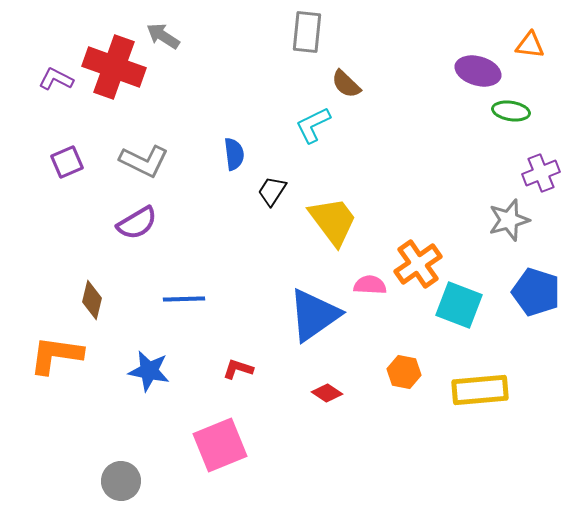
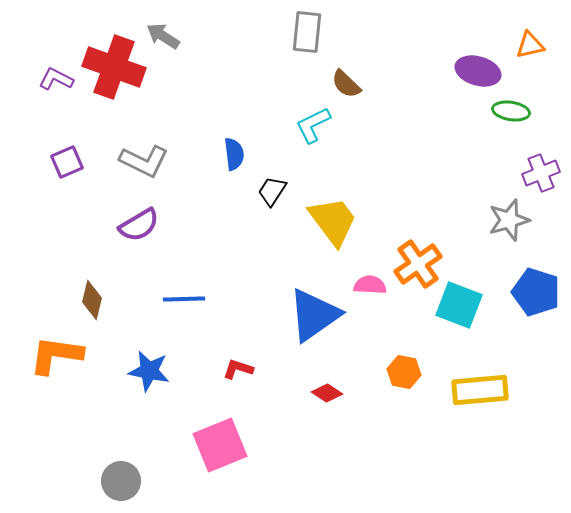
orange triangle: rotated 20 degrees counterclockwise
purple semicircle: moved 2 px right, 2 px down
